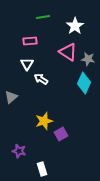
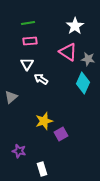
green line: moved 15 px left, 6 px down
cyan diamond: moved 1 px left
